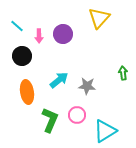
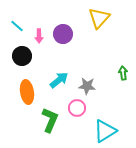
pink circle: moved 7 px up
